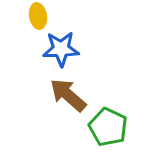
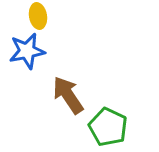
blue star: moved 34 px left, 2 px down; rotated 9 degrees counterclockwise
brown arrow: rotated 15 degrees clockwise
